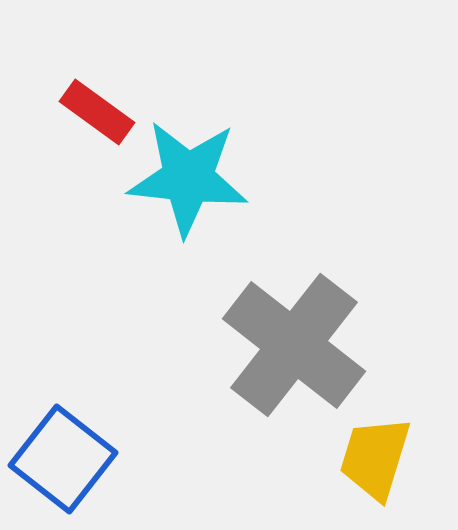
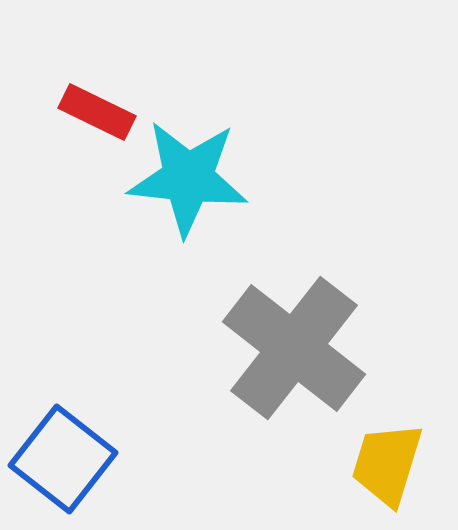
red rectangle: rotated 10 degrees counterclockwise
gray cross: moved 3 px down
yellow trapezoid: moved 12 px right, 6 px down
